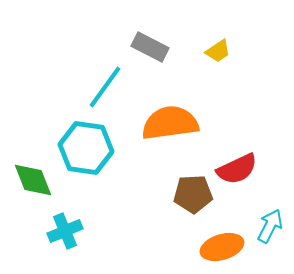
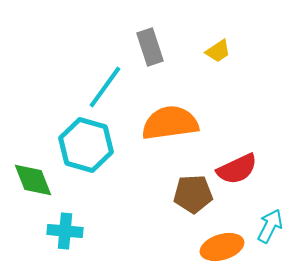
gray rectangle: rotated 45 degrees clockwise
cyan hexagon: moved 3 px up; rotated 8 degrees clockwise
cyan cross: rotated 28 degrees clockwise
